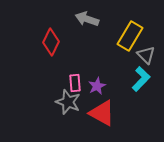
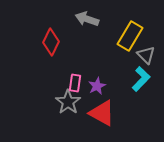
pink rectangle: rotated 12 degrees clockwise
gray star: rotated 15 degrees clockwise
